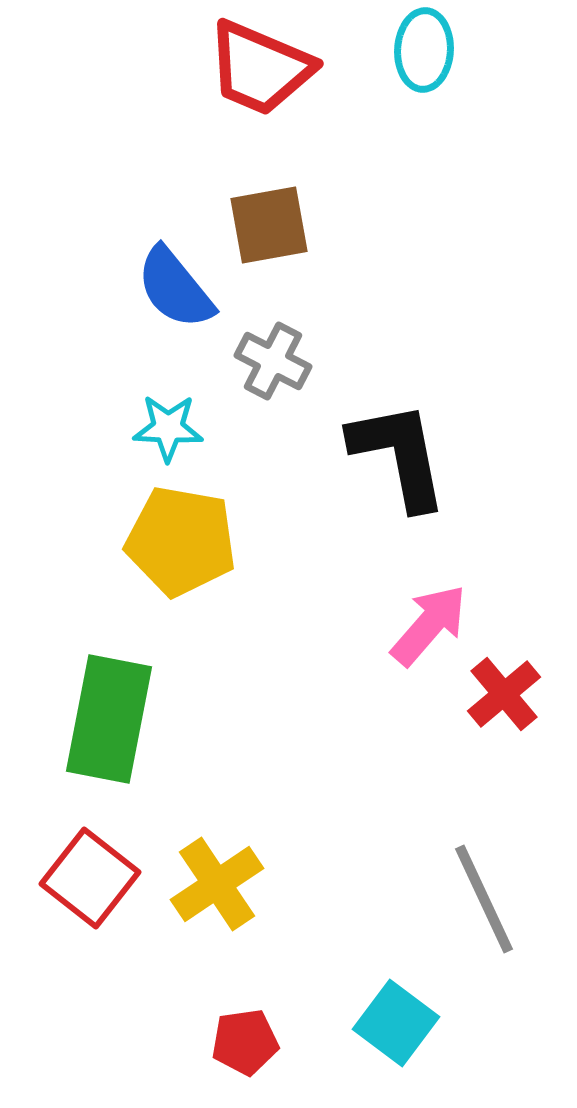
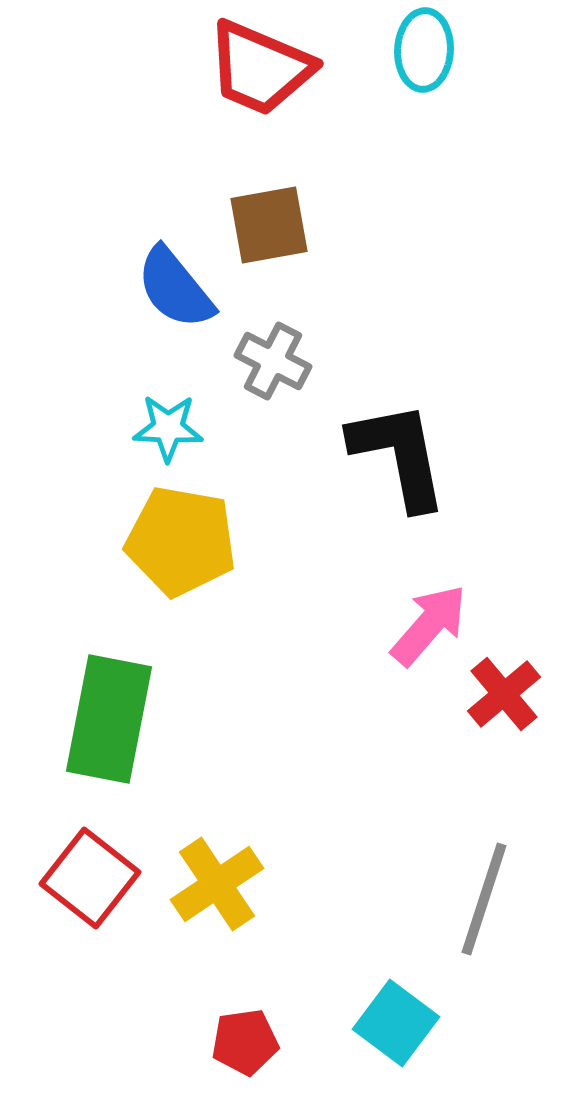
gray line: rotated 43 degrees clockwise
